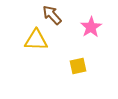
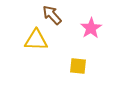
pink star: moved 1 px down
yellow square: rotated 18 degrees clockwise
